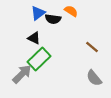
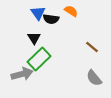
blue triangle: rotated 28 degrees counterclockwise
black semicircle: moved 2 px left
black triangle: rotated 32 degrees clockwise
gray arrow: rotated 30 degrees clockwise
